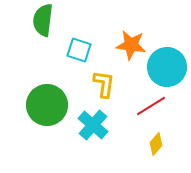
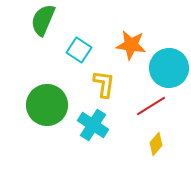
green semicircle: rotated 16 degrees clockwise
cyan square: rotated 15 degrees clockwise
cyan circle: moved 2 px right, 1 px down
cyan cross: rotated 8 degrees counterclockwise
